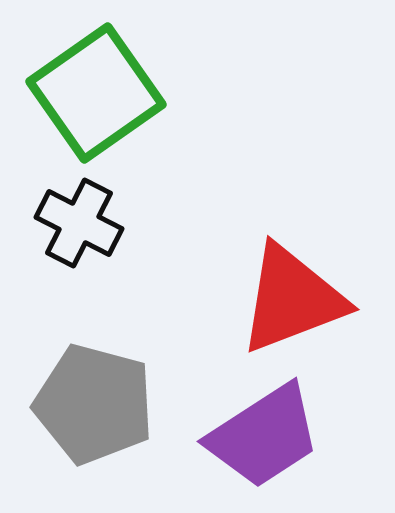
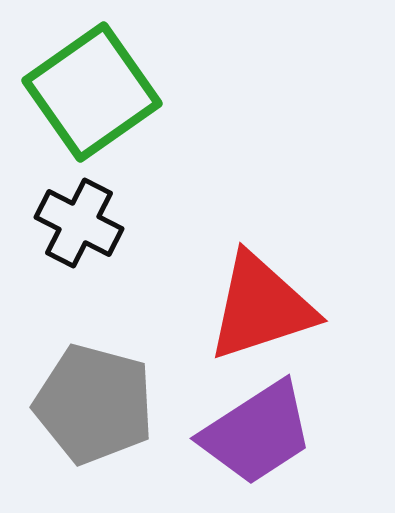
green square: moved 4 px left, 1 px up
red triangle: moved 31 px left, 8 px down; rotated 3 degrees clockwise
purple trapezoid: moved 7 px left, 3 px up
